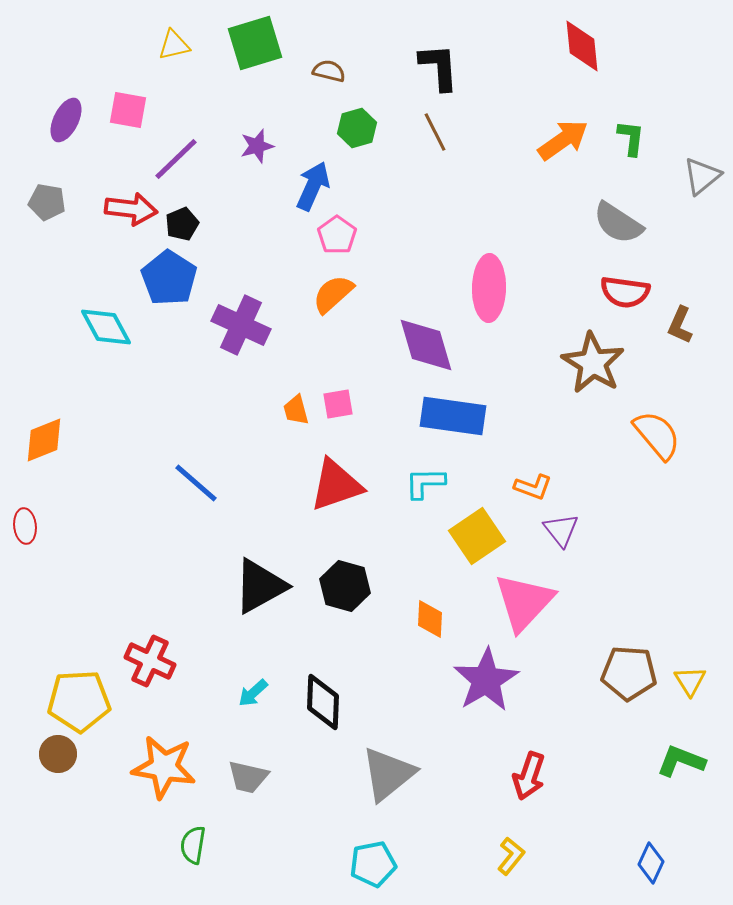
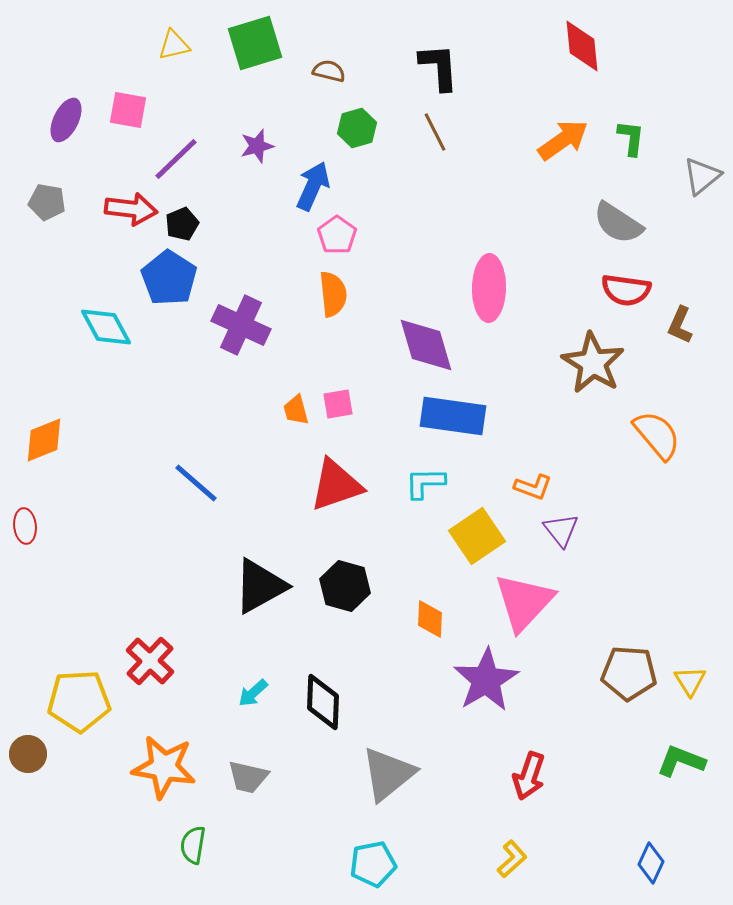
red semicircle at (625, 292): moved 1 px right, 2 px up
orange semicircle at (333, 294): rotated 126 degrees clockwise
red cross at (150, 661): rotated 18 degrees clockwise
brown circle at (58, 754): moved 30 px left
yellow L-shape at (511, 856): moved 1 px right, 3 px down; rotated 9 degrees clockwise
